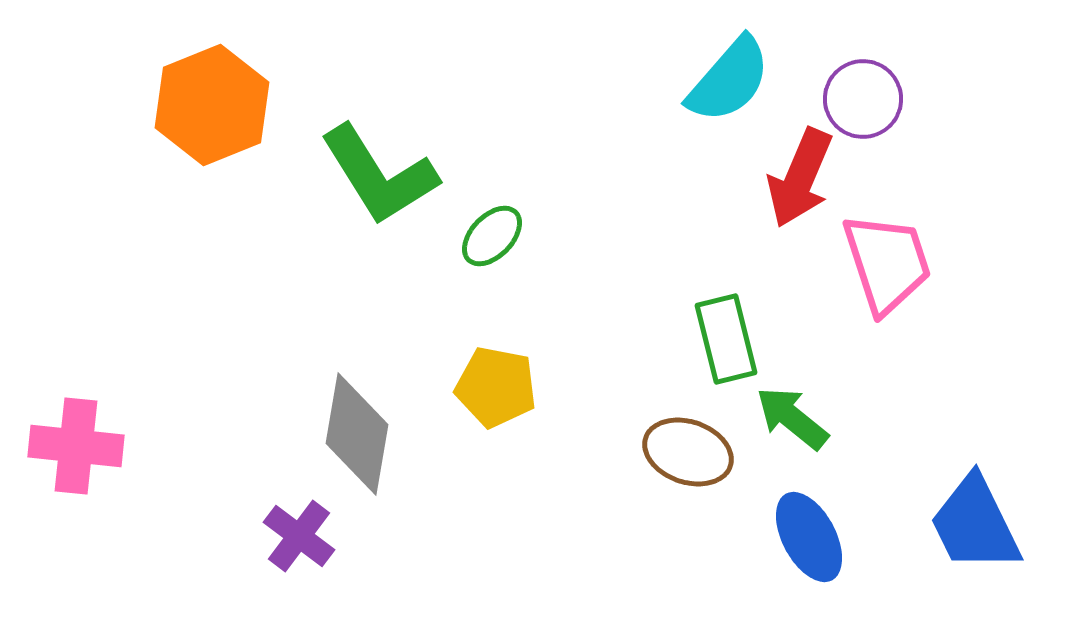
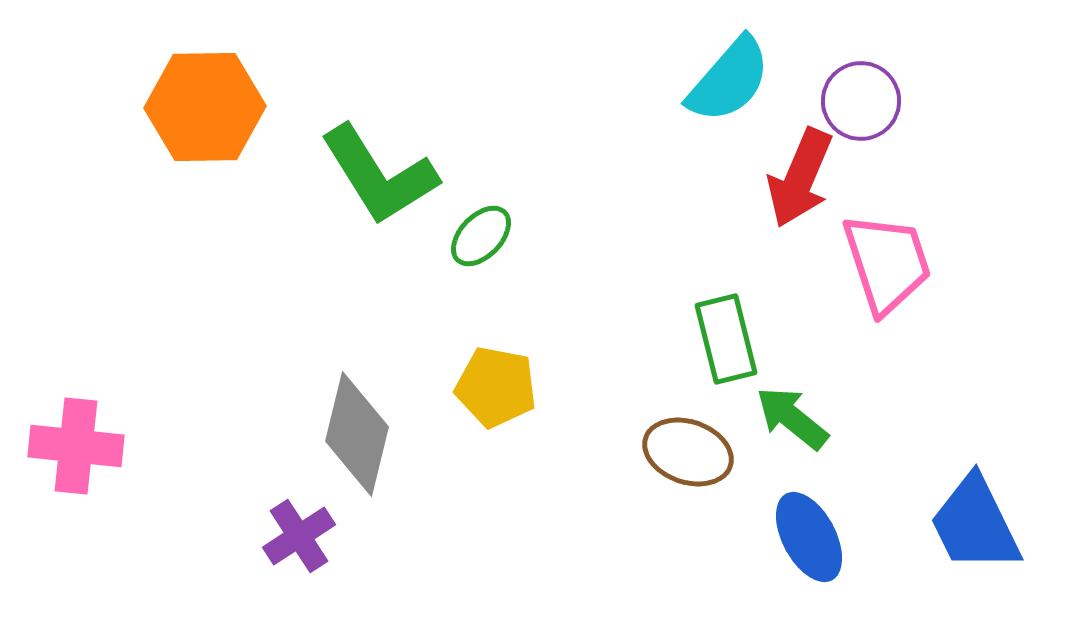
purple circle: moved 2 px left, 2 px down
orange hexagon: moved 7 px left, 2 px down; rotated 21 degrees clockwise
green ellipse: moved 11 px left
gray diamond: rotated 4 degrees clockwise
purple cross: rotated 20 degrees clockwise
